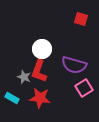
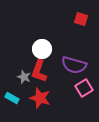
red star: rotated 10 degrees clockwise
